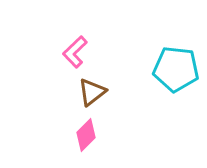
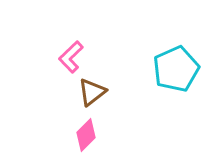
pink L-shape: moved 4 px left, 5 px down
cyan pentagon: rotated 30 degrees counterclockwise
